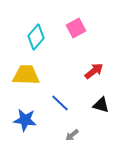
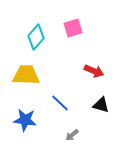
pink square: moved 3 px left; rotated 12 degrees clockwise
red arrow: rotated 60 degrees clockwise
